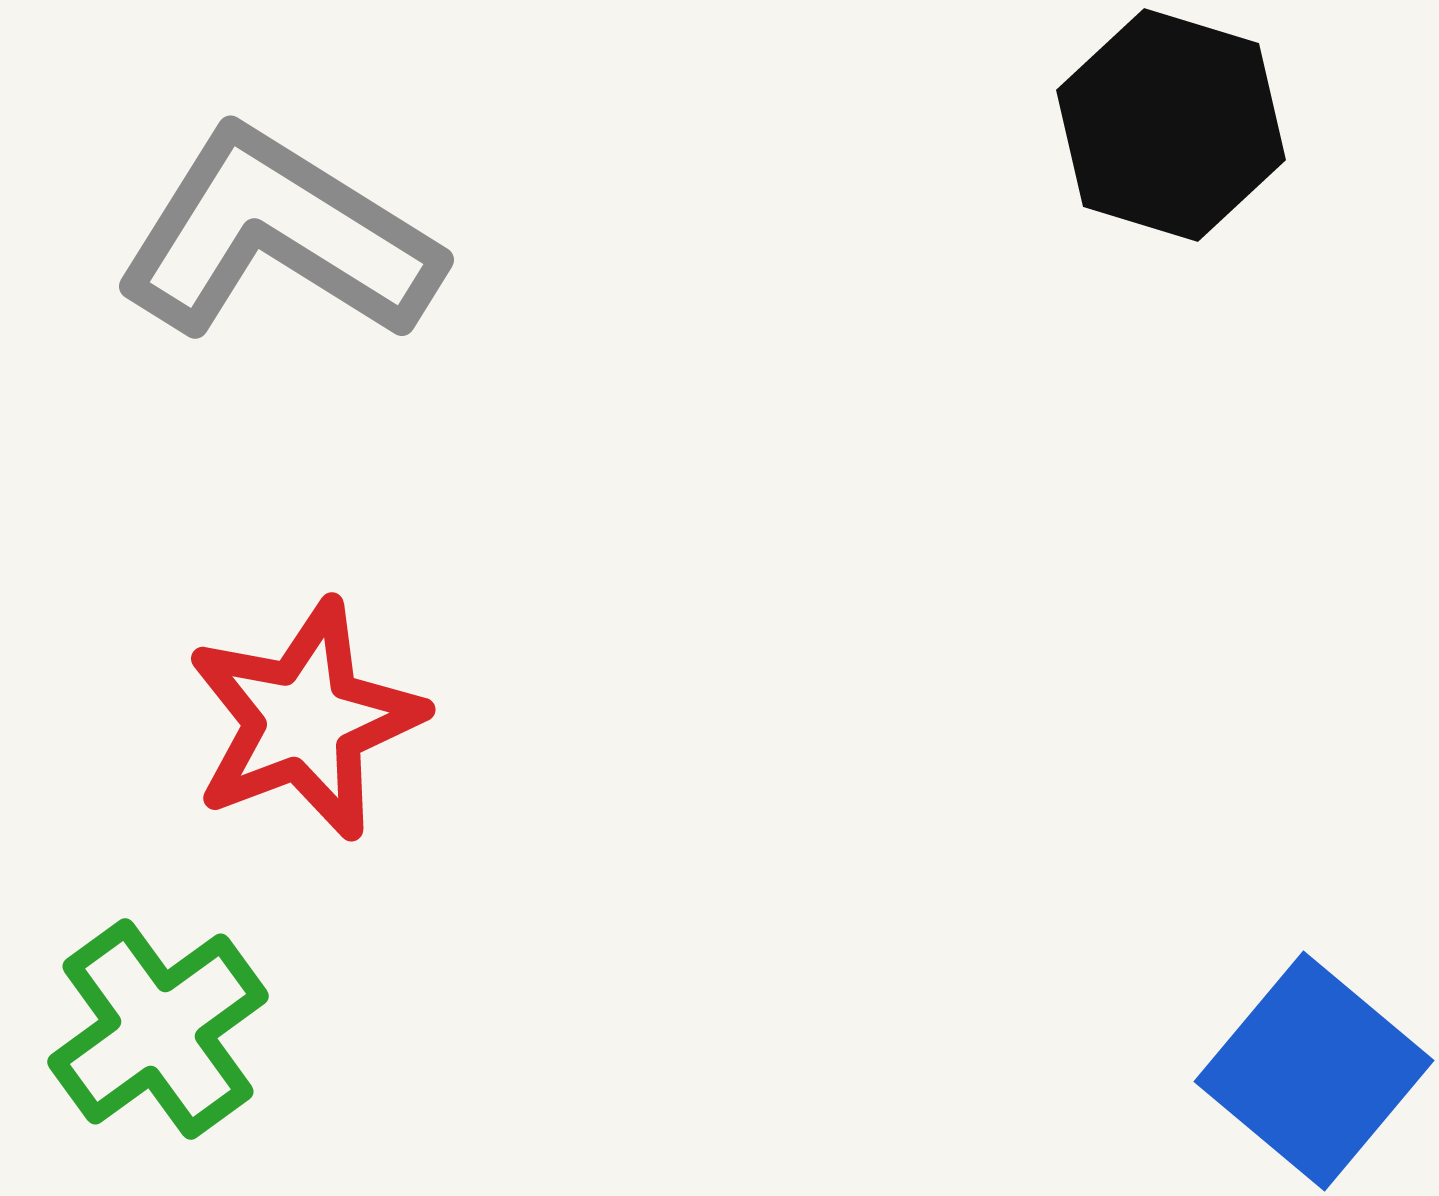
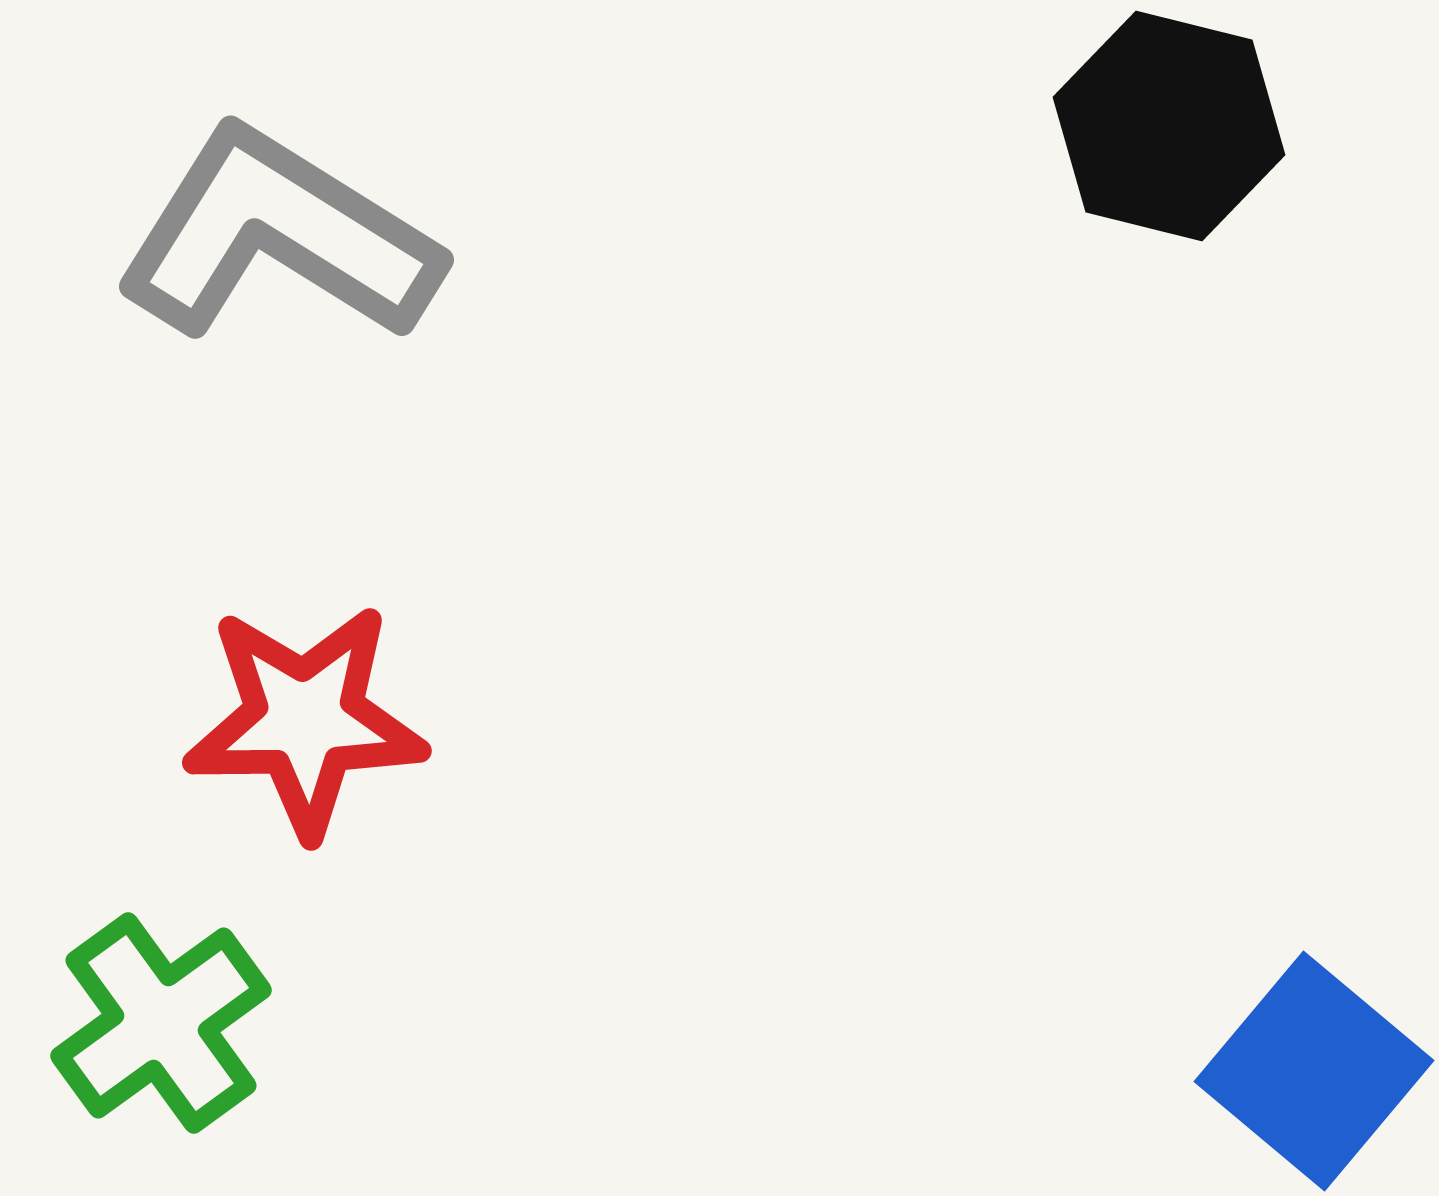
black hexagon: moved 2 px left, 1 px down; rotated 3 degrees counterclockwise
red star: rotated 20 degrees clockwise
green cross: moved 3 px right, 6 px up
